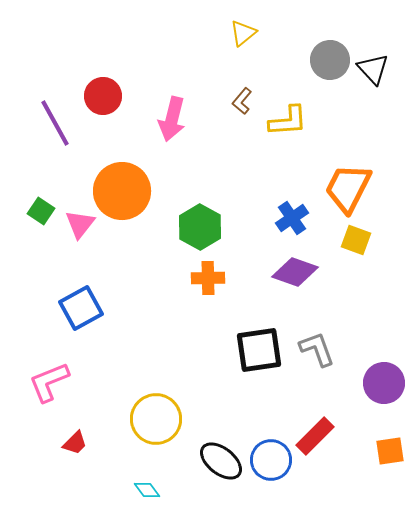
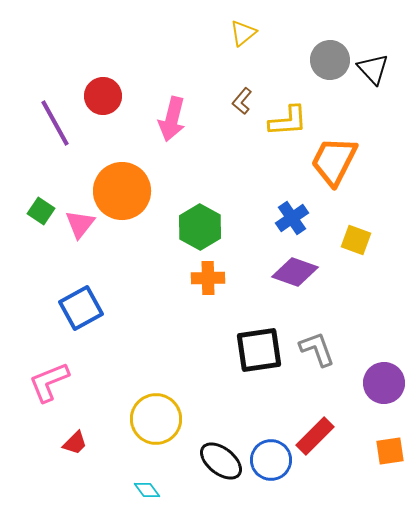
orange trapezoid: moved 14 px left, 27 px up
